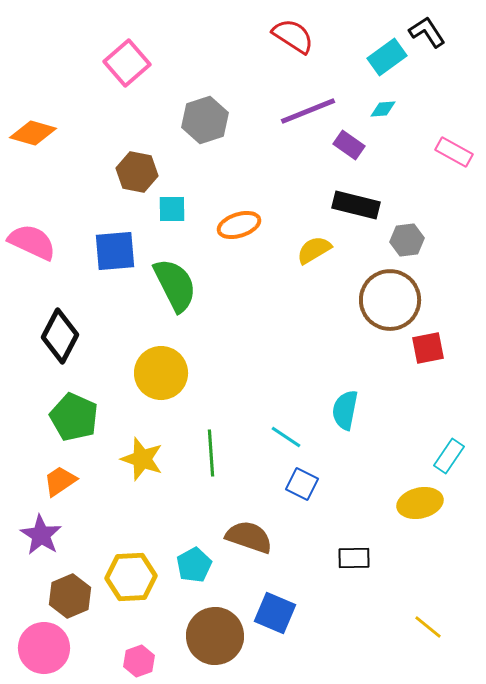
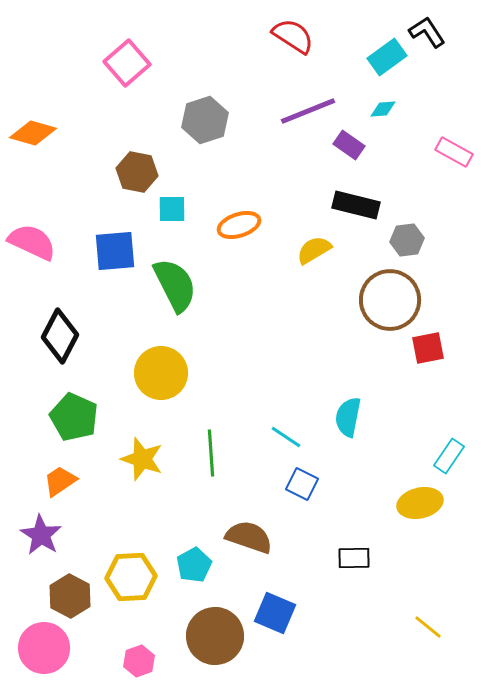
cyan semicircle at (345, 410): moved 3 px right, 7 px down
brown hexagon at (70, 596): rotated 9 degrees counterclockwise
